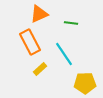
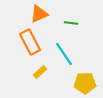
yellow rectangle: moved 3 px down
